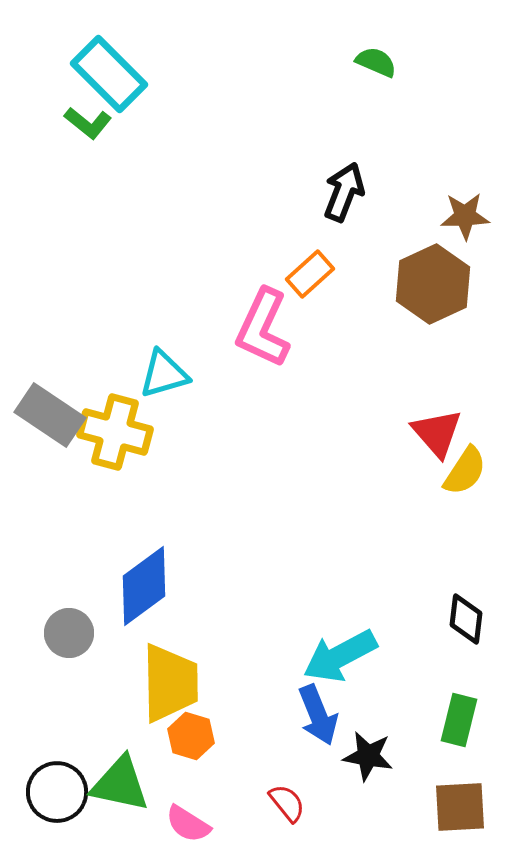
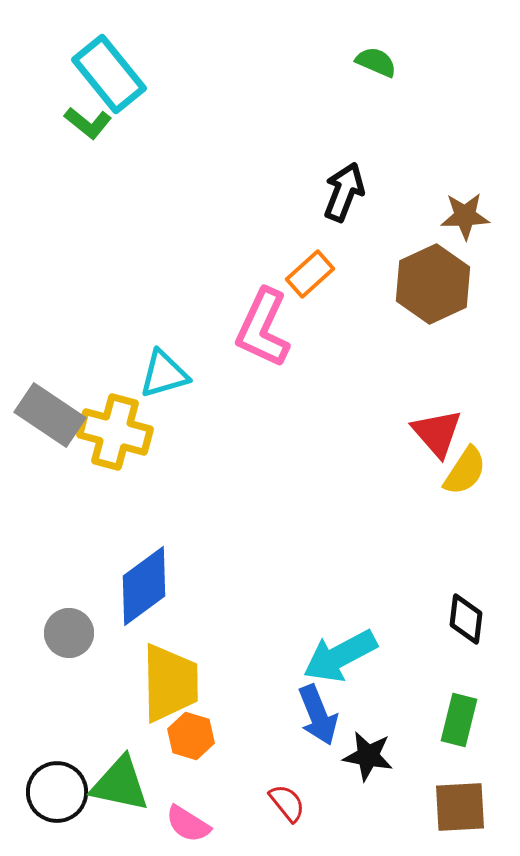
cyan rectangle: rotated 6 degrees clockwise
